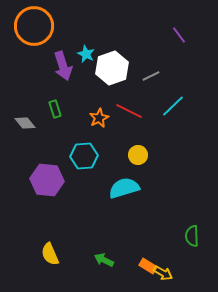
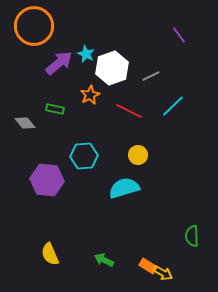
purple arrow: moved 4 px left, 3 px up; rotated 112 degrees counterclockwise
green rectangle: rotated 60 degrees counterclockwise
orange star: moved 9 px left, 23 px up
